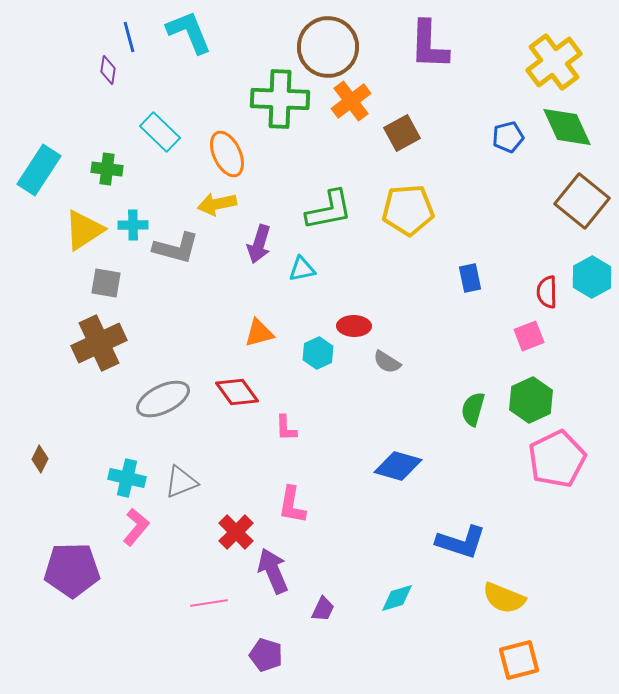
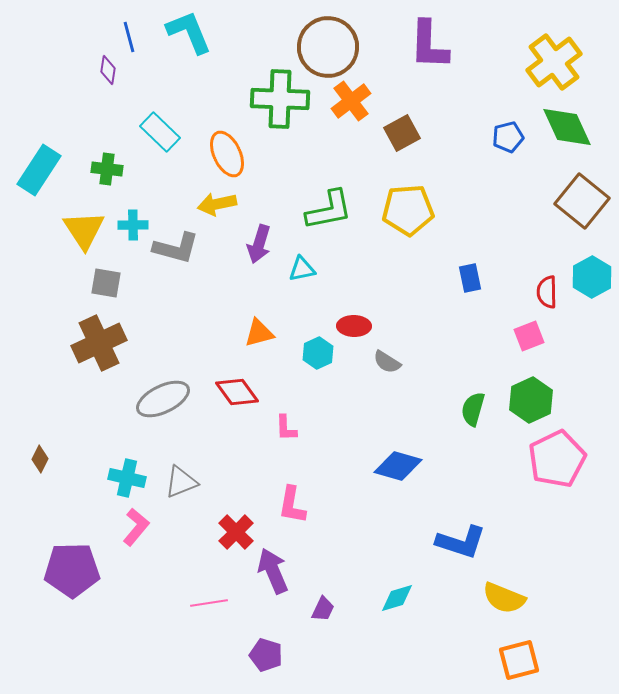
yellow triangle at (84, 230): rotated 30 degrees counterclockwise
